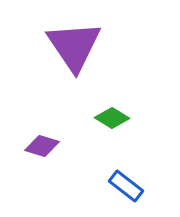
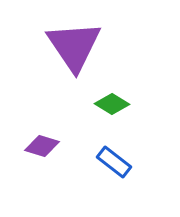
green diamond: moved 14 px up
blue rectangle: moved 12 px left, 24 px up
